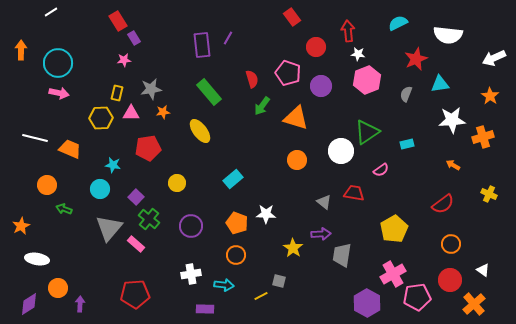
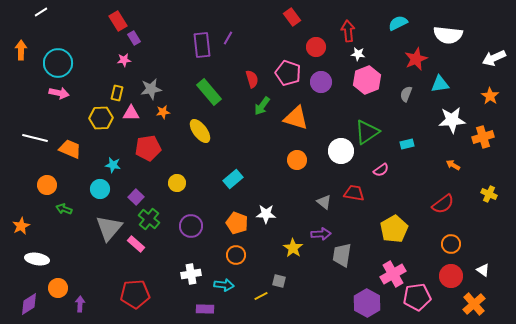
white line at (51, 12): moved 10 px left
purple circle at (321, 86): moved 4 px up
red circle at (450, 280): moved 1 px right, 4 px up
